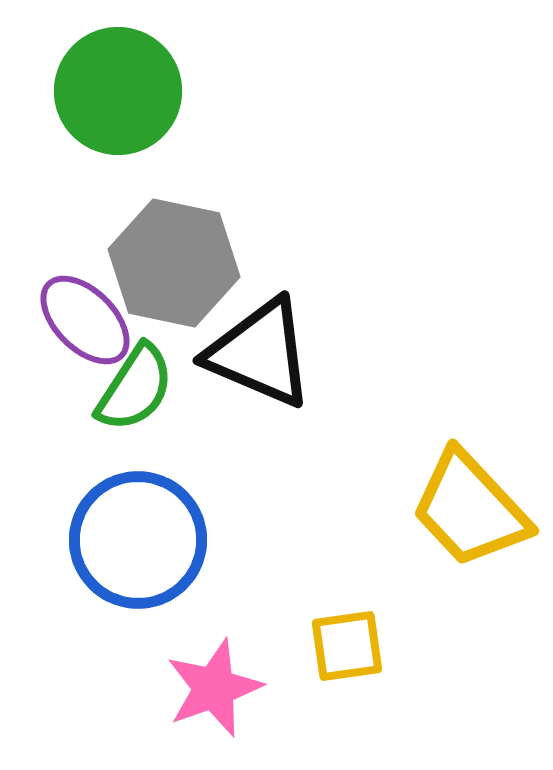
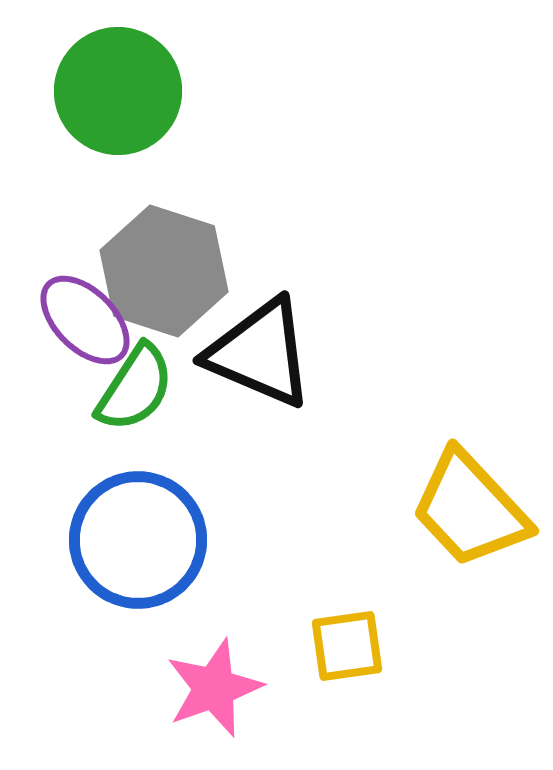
gray hexagon: moved 10 px left, 8 px down; rotated 6 degrees clockwise
